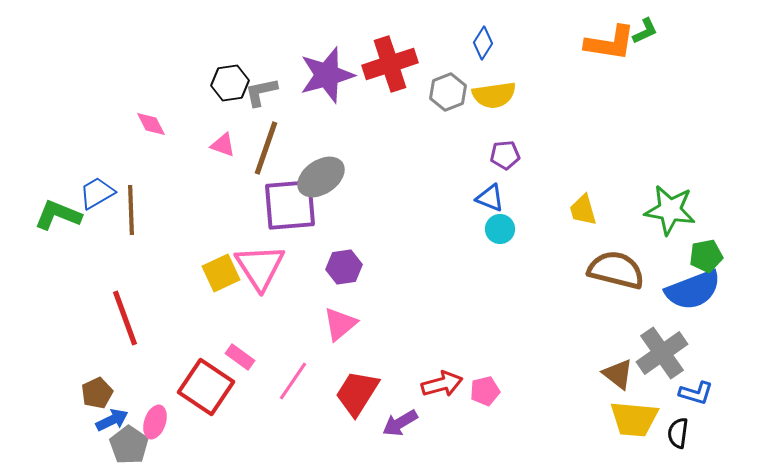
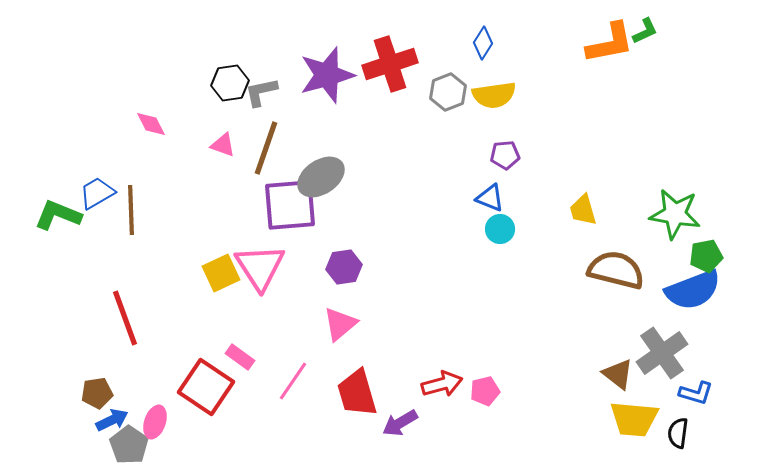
orange L-shape at (610, 43): rotated 20 degrees counterclockwise
green star at (670, 210): moved 5 px right, 4 px down
brown pentagon at (97, 393): rotated 16 degrees clockwise
red trapezoid at (357, 393): rotated 48 degrees counterclockwise
